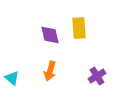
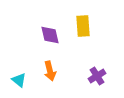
yellow rectangle: moved 4 px right, 2 px up
orange arrow: rotated 30 degrees counterclockwise
cyan triangle: moved 7 px right, 2 px down
